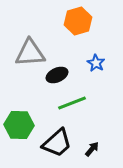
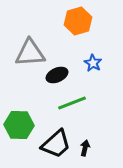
blue star: moved 3 px left
black trapezoid: moved 1 px left, 1 px down
black arrow: moved 7 px left, 1 px up; rotated 28 degrees counterclockwise
